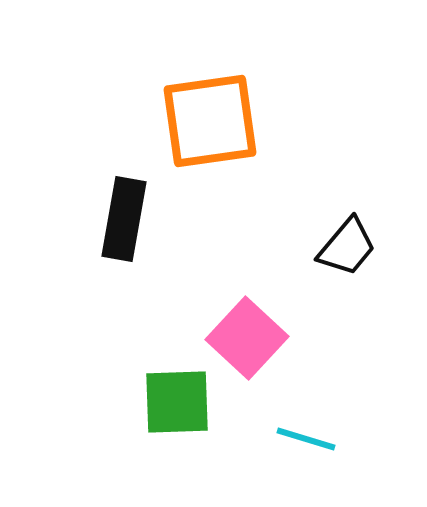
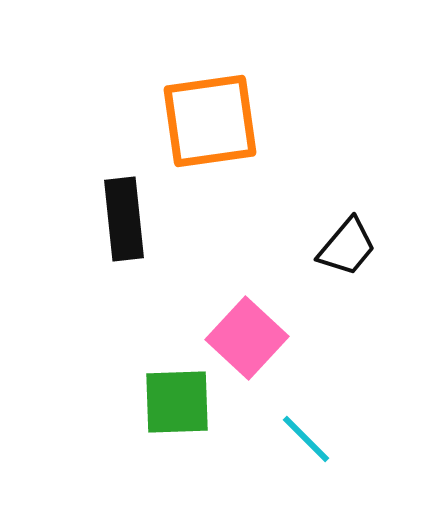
black rectangle: rotated 16 degrees counterclockwise
cyan line: rotated 28 degrees clockwise
